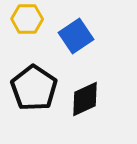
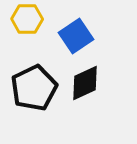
black pentagon: rotated 12 degrees clockwise
black diamond: moved 16 px up
